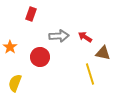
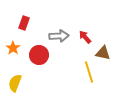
red rectangle: moved 7 px left, 9 px down
red arrow: rotated 16 degrees clockwise
orange star: moved 3 px right, 1 px down
red circle: moved 1 px left, 2 px up
yellow line: moved 1 px left, 2 px up
